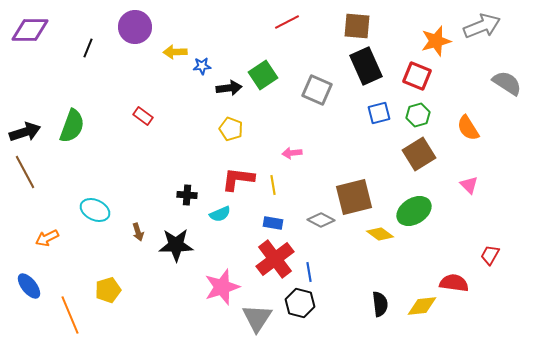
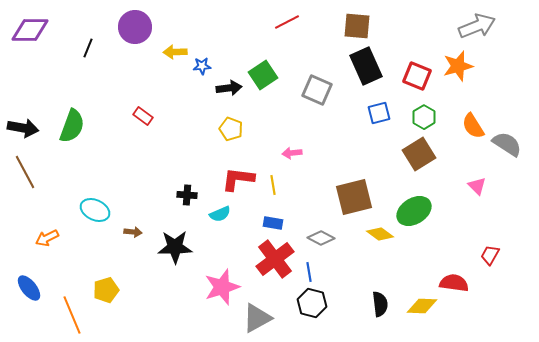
gray arrow at (482, 26): moved 5 px left
orange star at (436, 41): moved 22 px right, 25 px down
gray semicircle at (507, 83): moved 61 px down
green hexagon at (418, 115): moved 6 px right, 2 px down; rotated 15 degrees counterclockwise
orange semicircle at (468, 128): moved 5 px right, 2 px up
black arrow at (25, 132): moved 2 px left, 4 px up; rotated 28 degrees clockwise
pink triangle at (469, 185): moved 8 px right, 1 px down
gray diamond at (321, 220): moved 18 px down
brown arrow at (138, 232): moved 5 px left; rotated 66 degrees counterclockwise
black star at (176, 245): moved 1 px left, 2 px down
blue ellipse at (29, 286): moved 2 px down
yellow pentagon at (108, 290): moved 2 px left
black hexagon at (300, 303): moved 12 px right
yellow diamond at (422, 306): rotated 8 degrees clockwise
orange line at (70, 315): moved 2 px right
gray triangle at (257, 318): rotated 28 degrees clockwise
